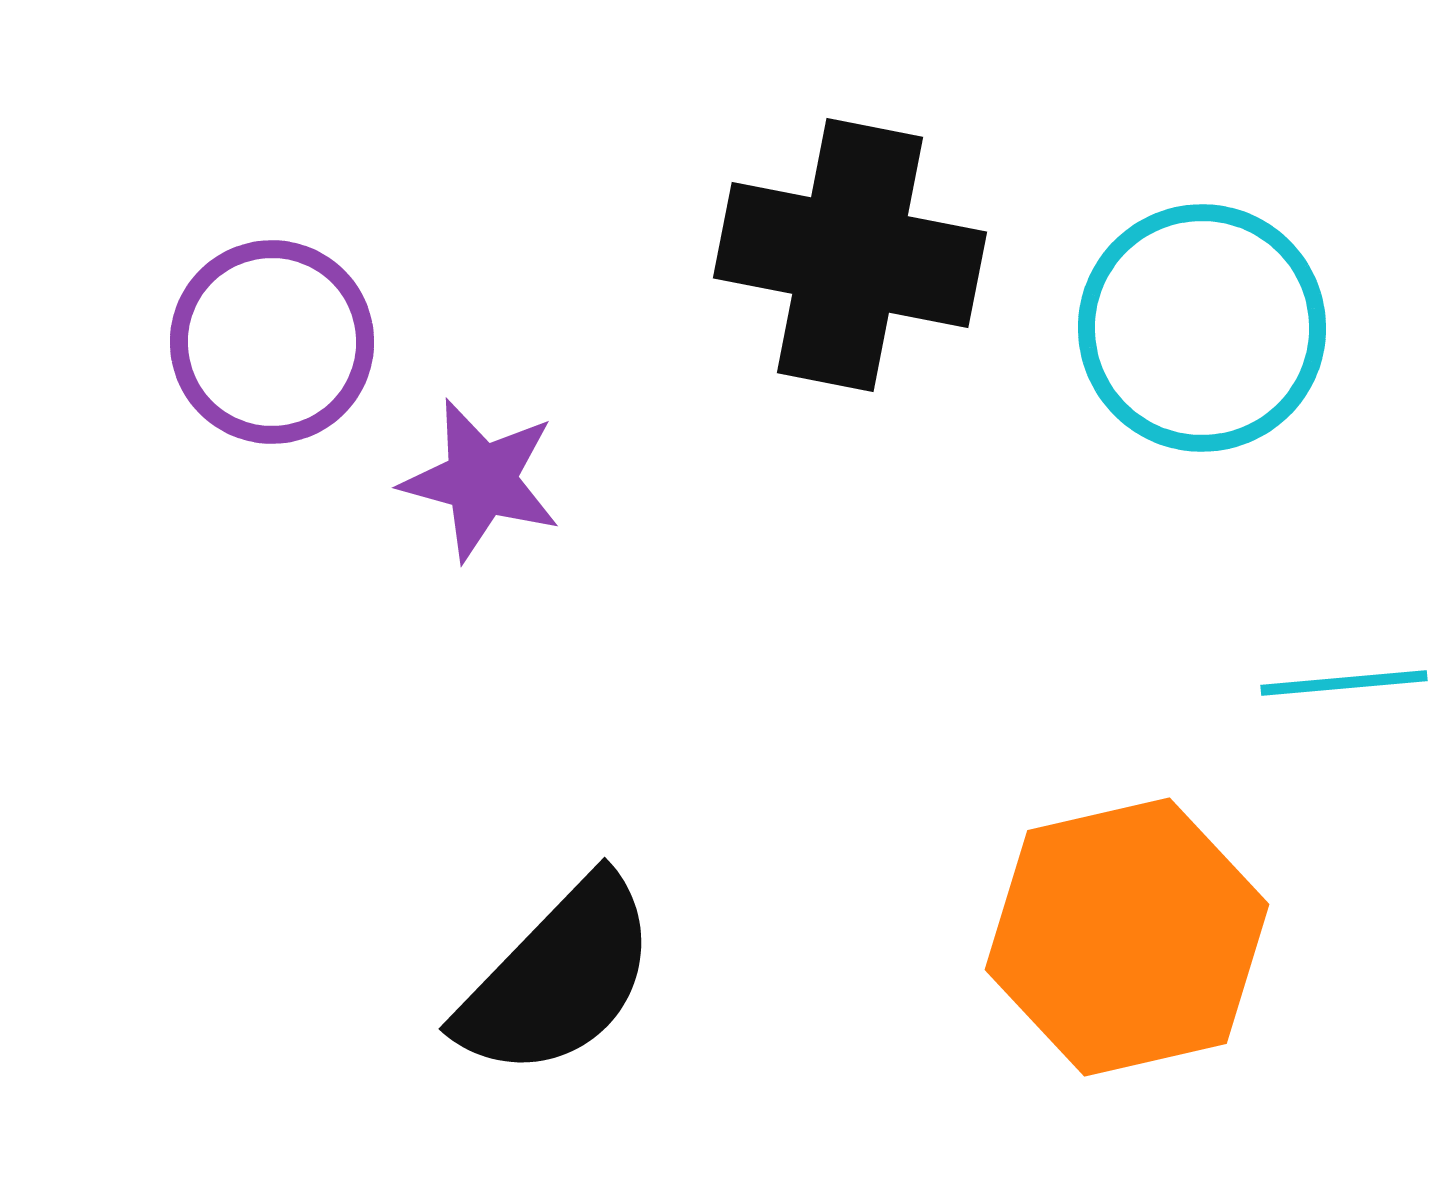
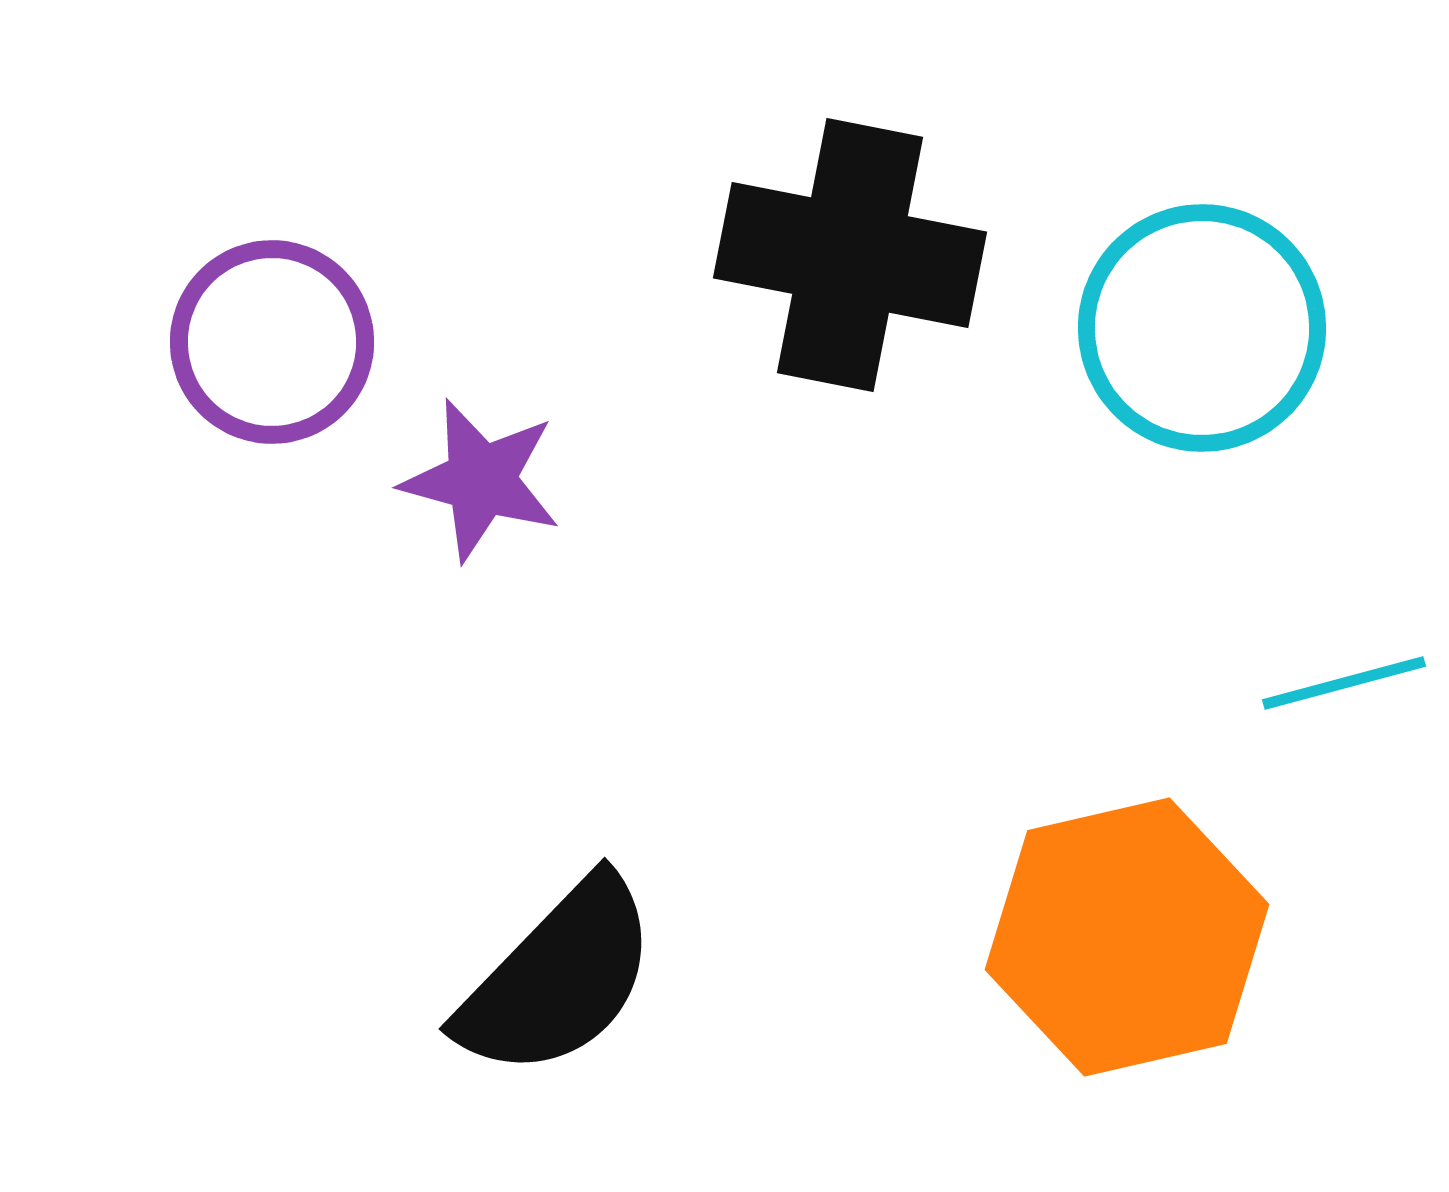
cyan line: rotated 10 degrees counterclockwise
